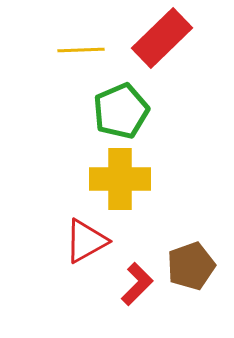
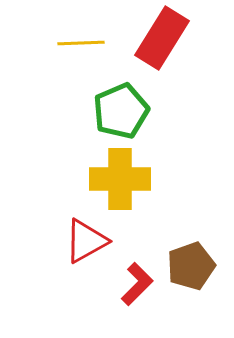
red rectangle: rotated 14 degrees counterclockwise
yellow line: moved 7 px up
